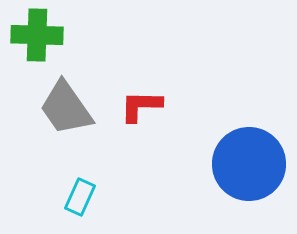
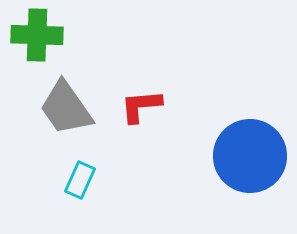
red L-shape: rotated 6 degrees counterclockwise
blue circle: moved 1 px right, 8 px up
cyan rectangle: moved 17 px up
